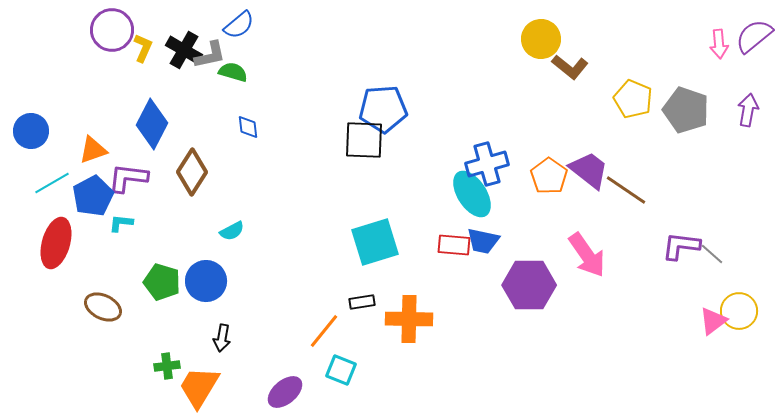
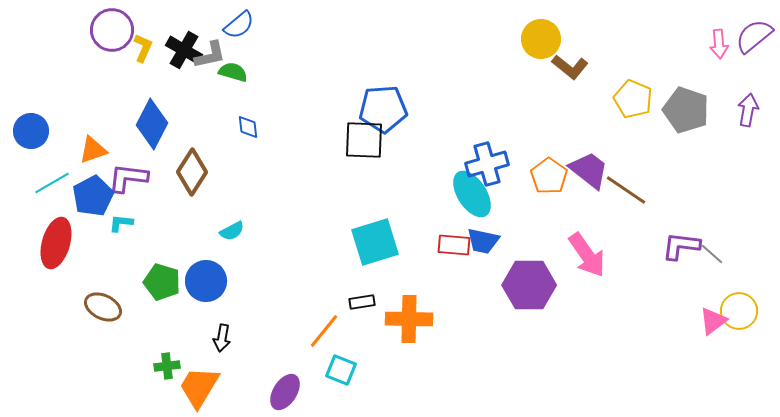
purple ellipse at (285, 392): rotated 18 degrees counterclockwise
